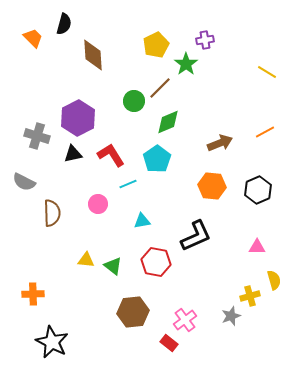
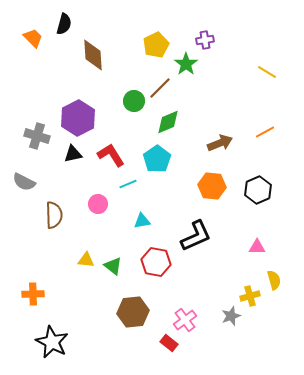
brown semicircle: moved 2 px right, 2 px down
